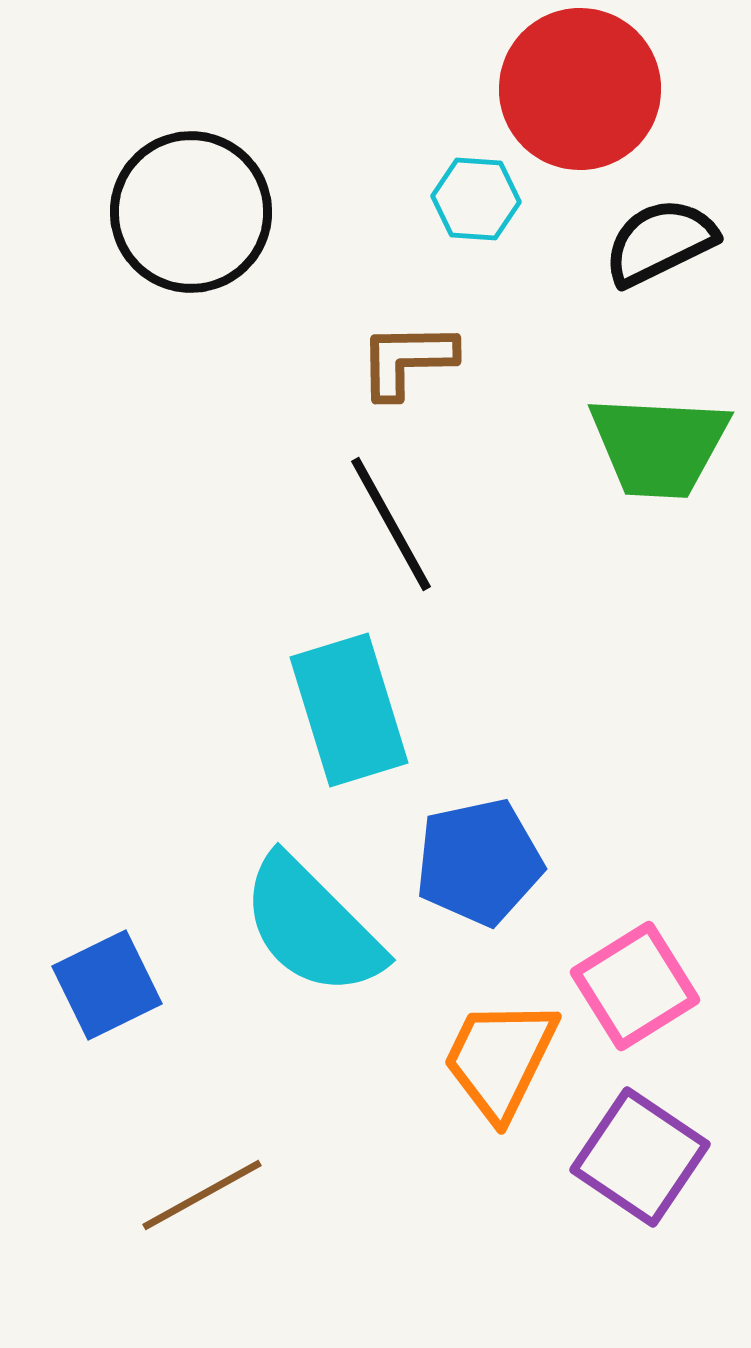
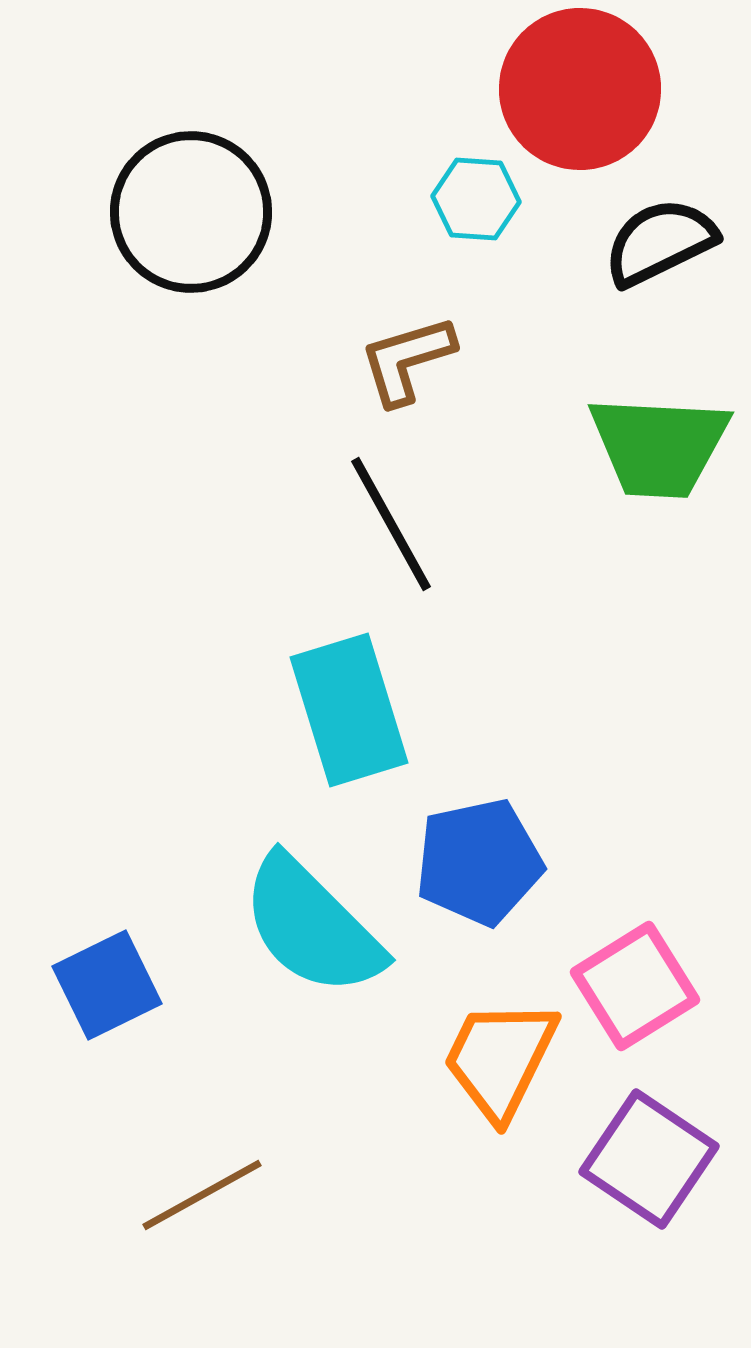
brown L-shape: rotated 16 degrees counterclockwise
purple square: moved 9 px right, 2 px down
